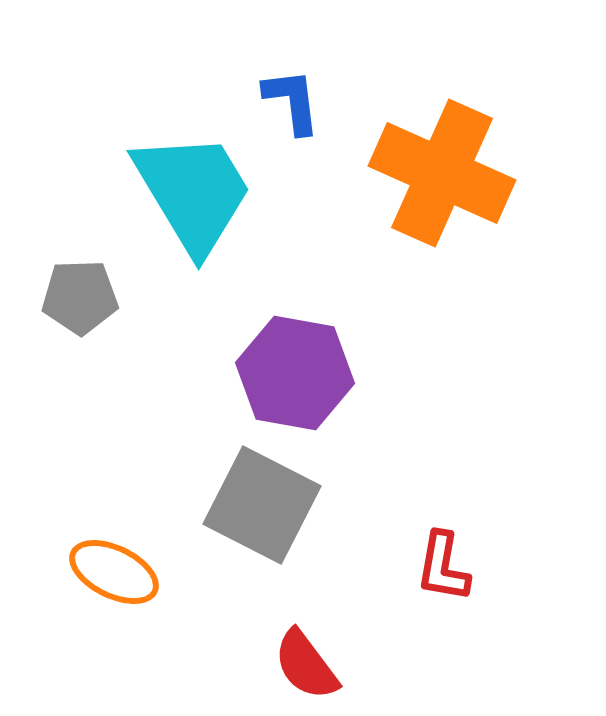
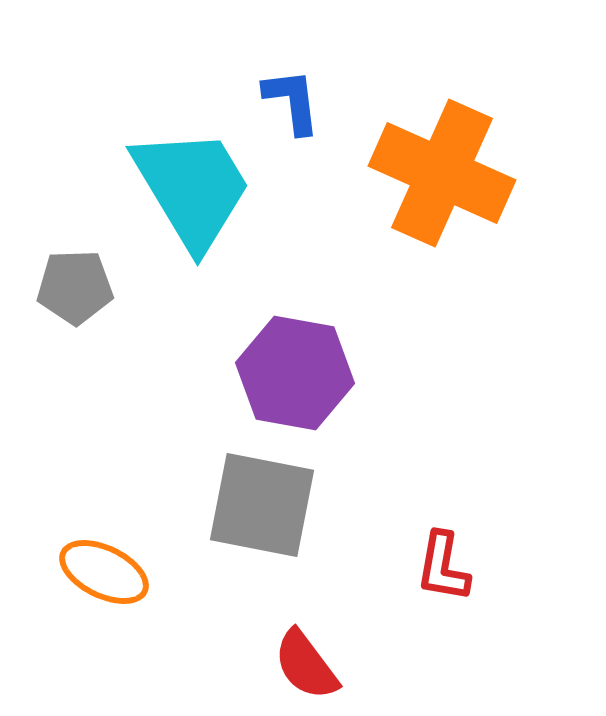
cyan trapezoid: moved 1 px left, 4 px up
gray pentagon: moved 5 px left, 10 px up
gray square: rotated 16 degrees counterclockwise
orange ellipse: moved 10 px left
